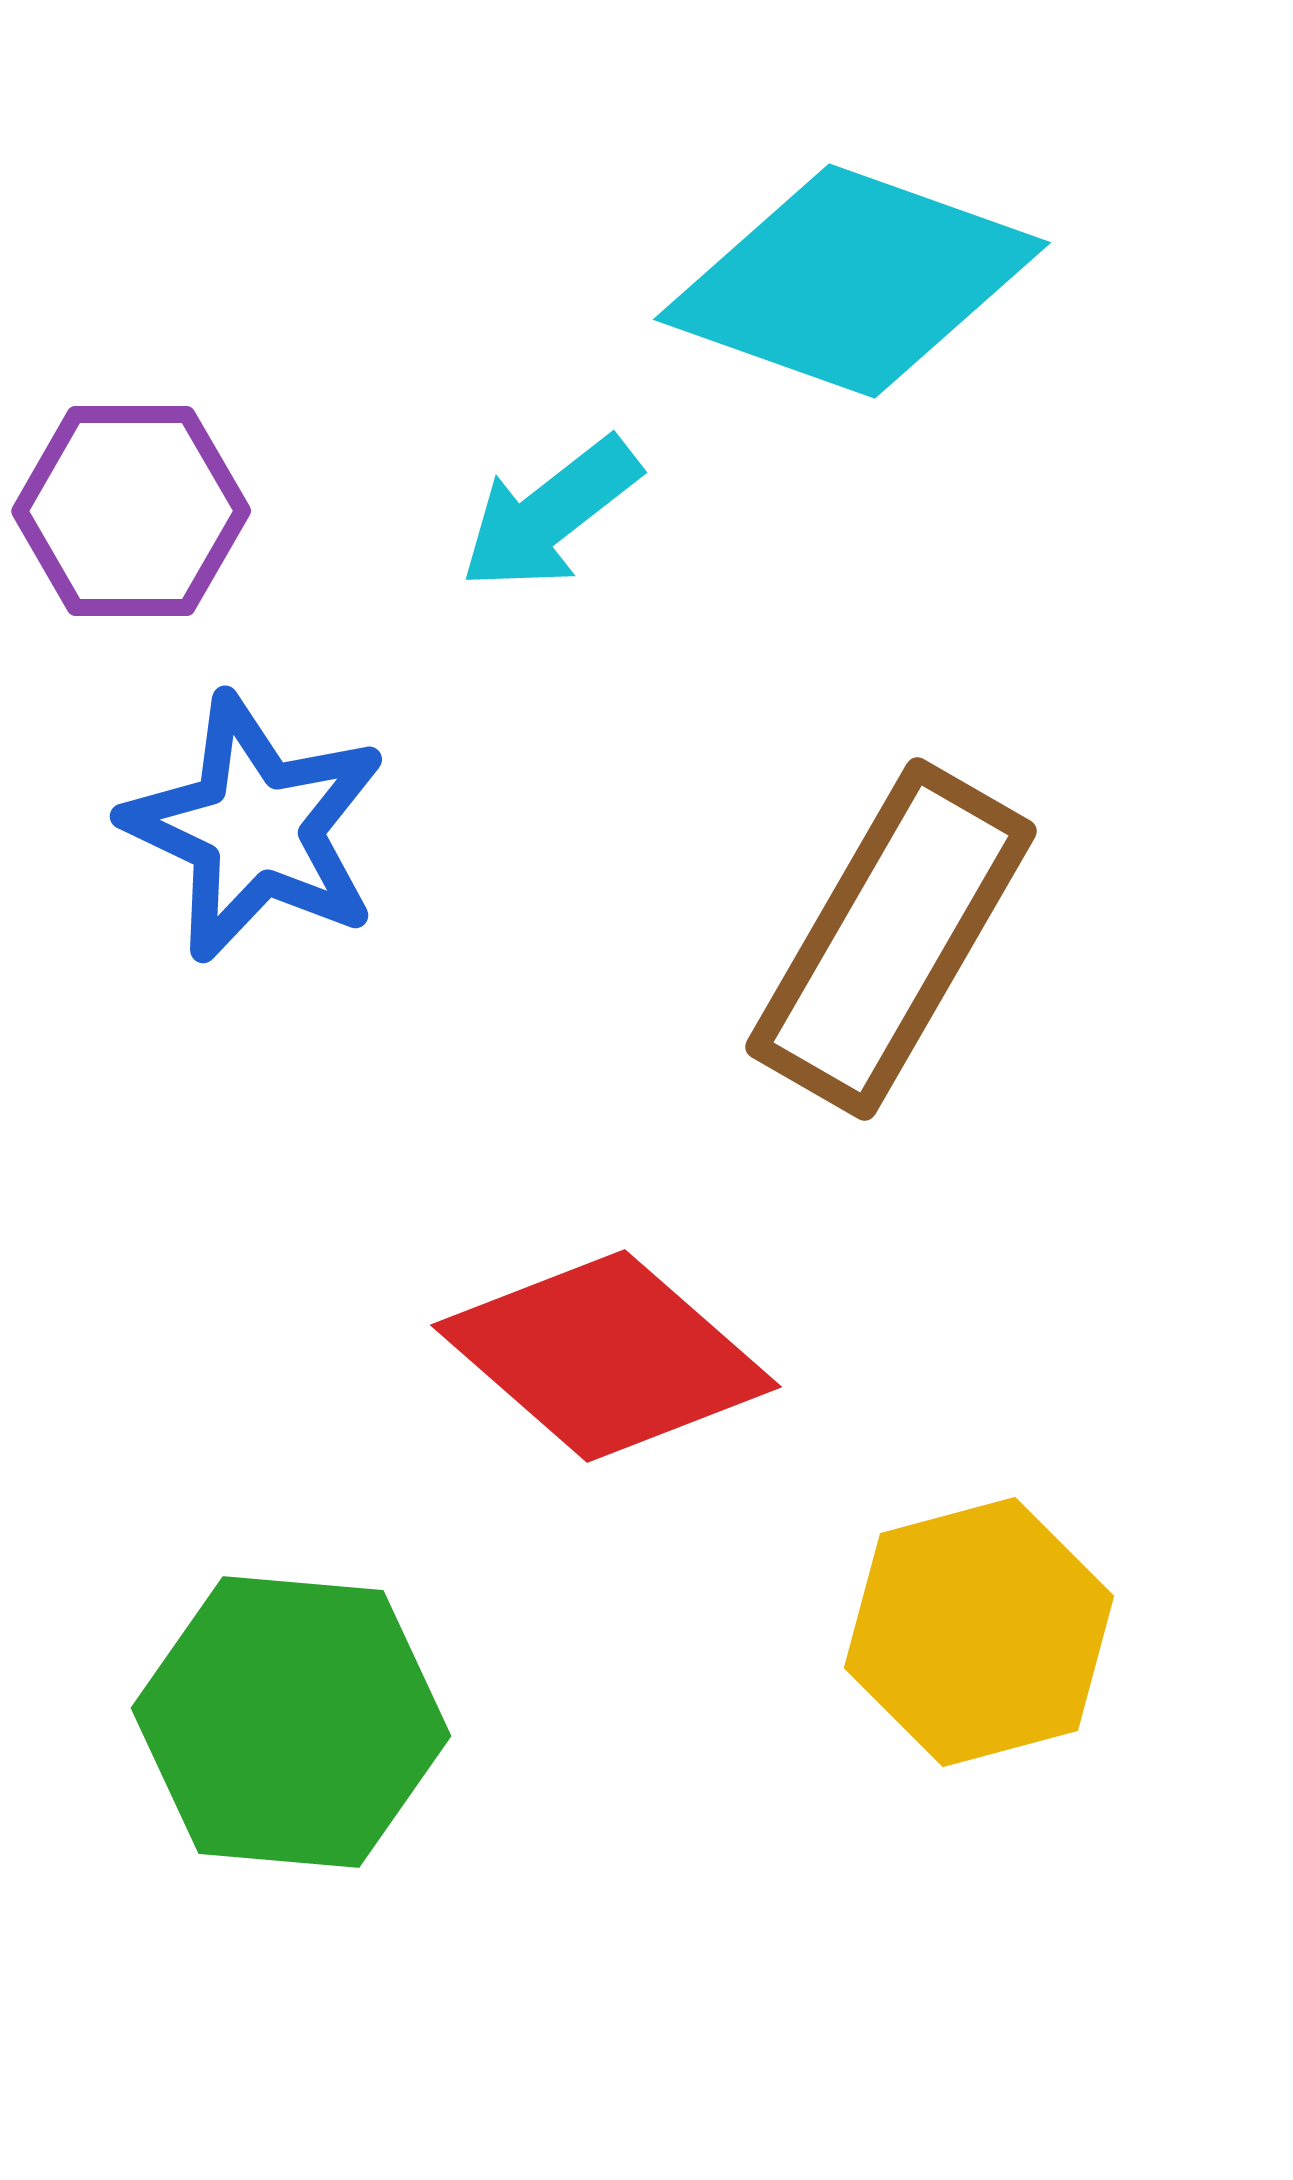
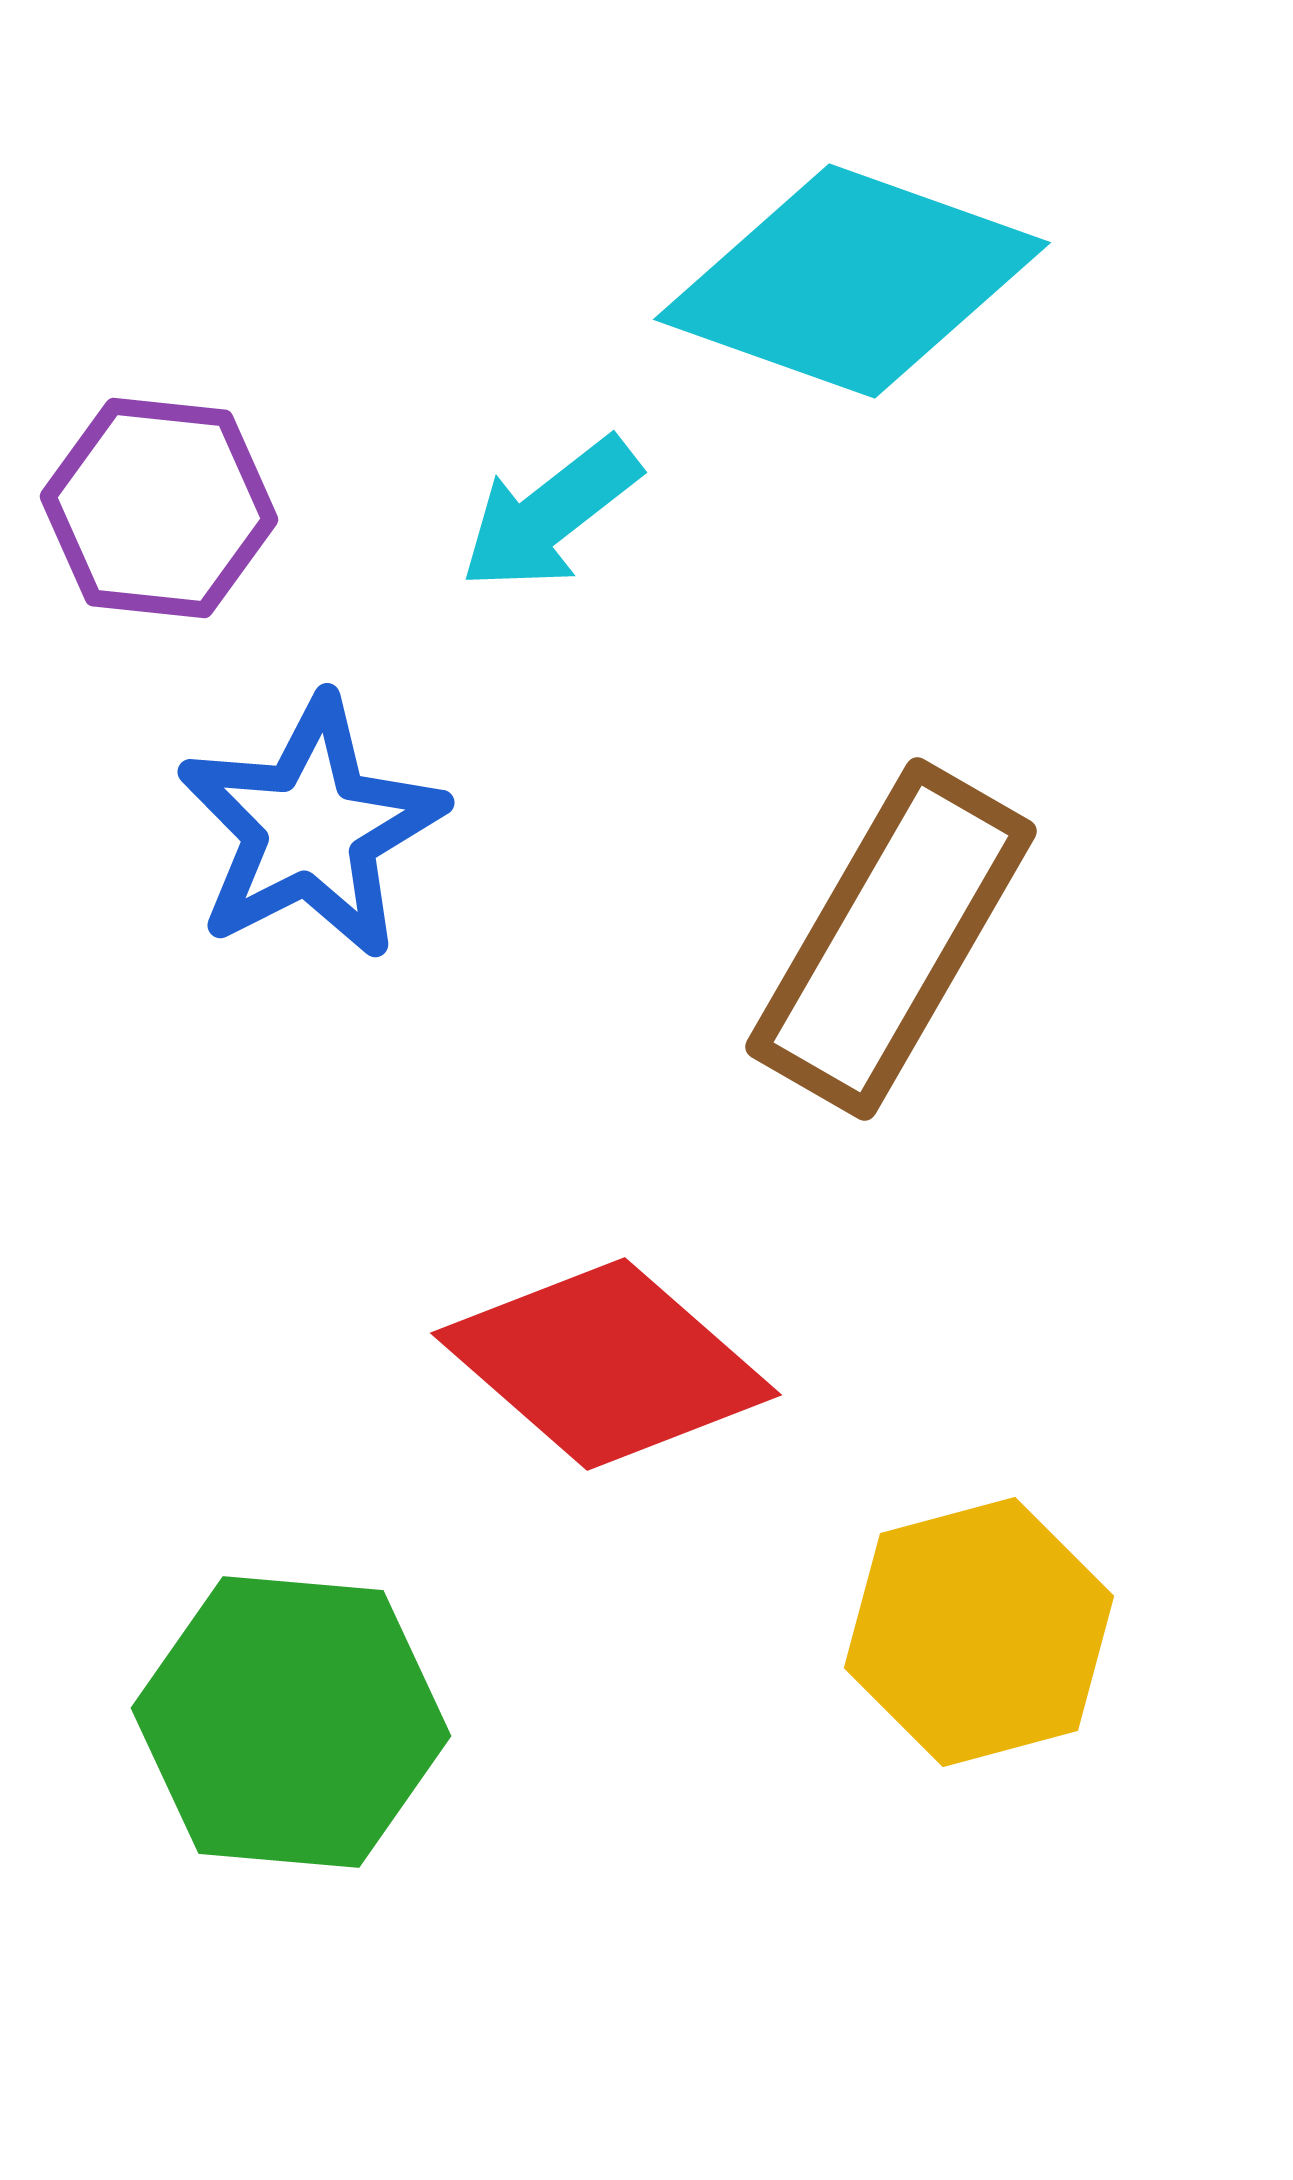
purple hexagon: moved 28 px right, 3 px up; rotated 6 degrees clockwise
blue star: moved 56 px right; rotated 20 degrees clockwise
red diamond: moved 8 px down
